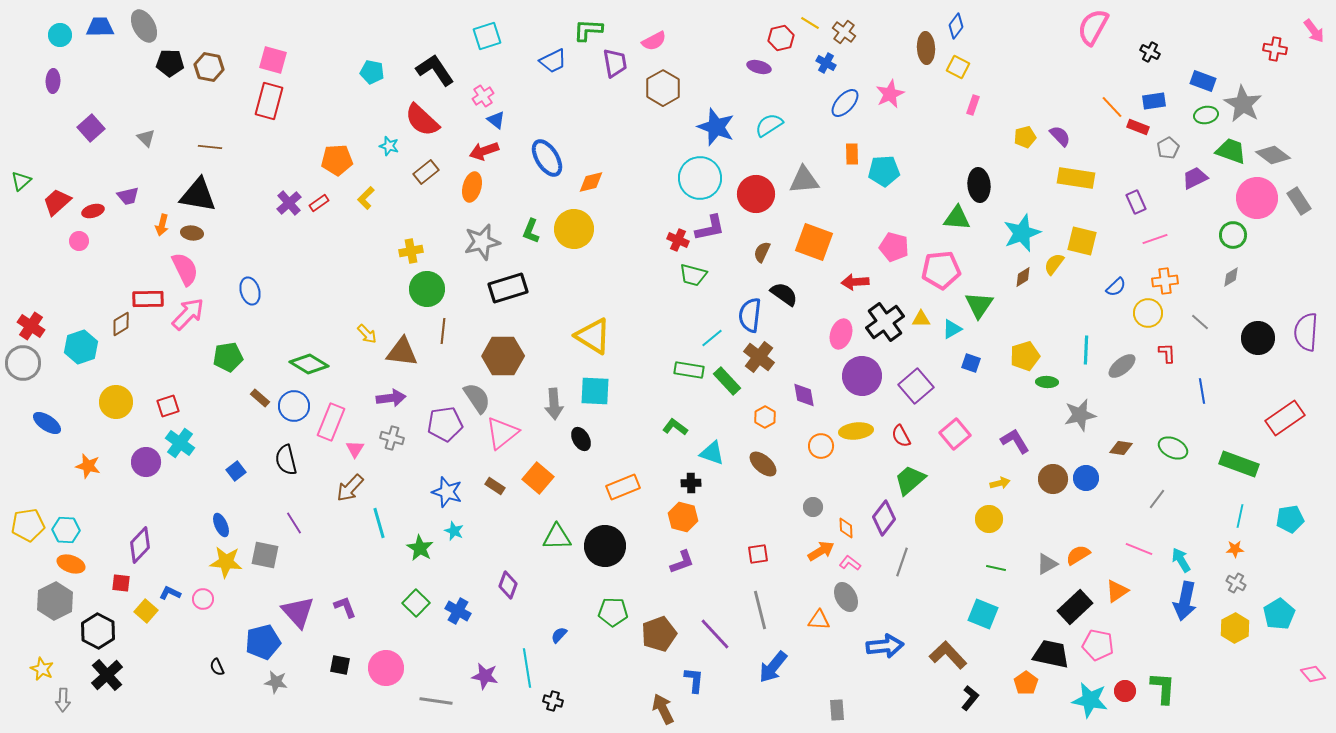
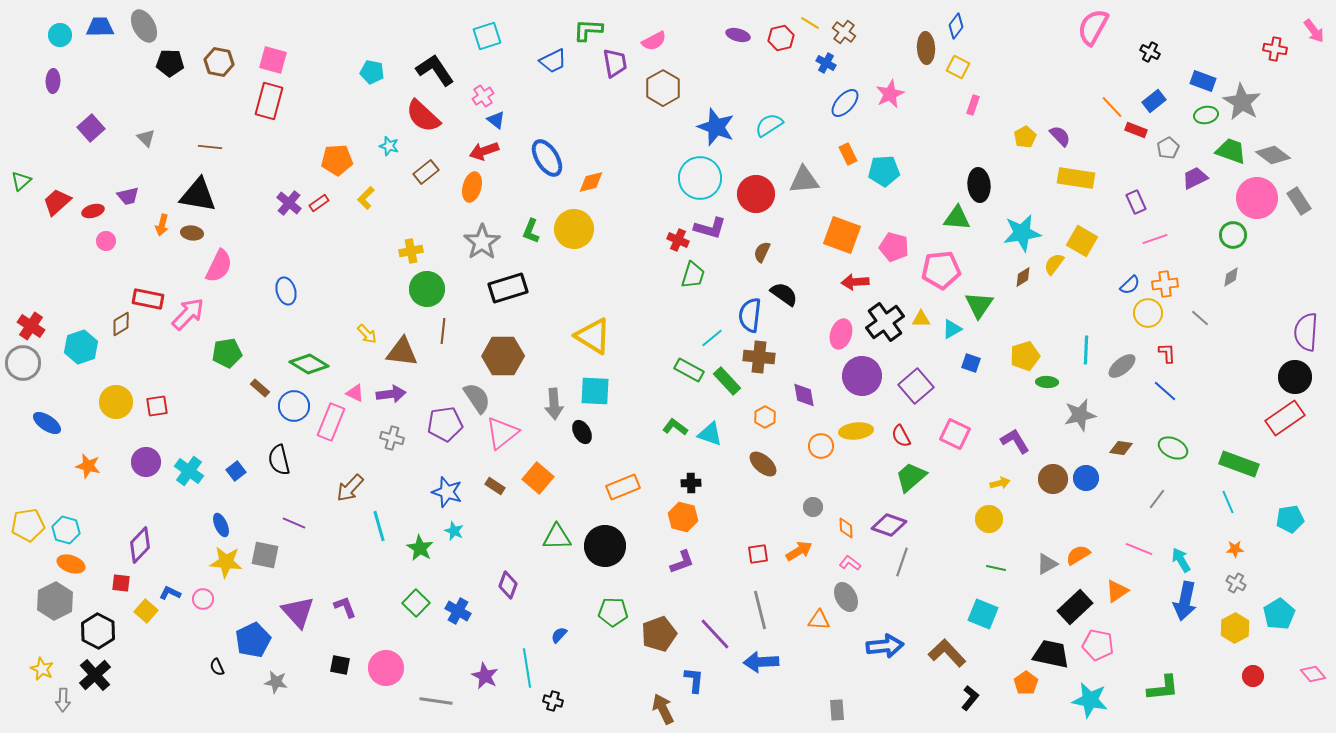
brown hexagon at (209, 67): moved 10 px right, 5 px up
purple ellipse at (759, 67): moved 21 px left, 32 px up
blue rectangle at (1154, 101): rotated 30 degrees counterclockwise
gray star at (1243, 104): moved 1 px left, 2 px up
red semicircle at (422, 120): moved 1 px right, 4 px up
red rectangle at (1138, 127): moved 2 px left, 3 px down
yellow pentagon at (1025, 137): rotated 15 degrees counterclockwise
orange rectangle at (852, 154): moved 4 px left; rotated 25 degrees counterclockwise
purple cross at (289, 203): rotated 10 degrees counterclockwise
purple L-shape at (710, 228): rotated 28 degrees clockwise
cyan star at (1022, 233): rotated 12 degrees clockwise
pink circle at (79, 241): moved 27 px right
yellow square at (1082, 241): rotated 16 degrees clockwise
gray star at (482, 242): rotated 21 degrees counterclockwise
orange square at (814, 242): moved 28 px right, 7 px up
pink semicircle at (185, 269): moved 34 px right, 3 px up; rotated 52 degrees clockwise
green trapezoid at (693, 275): rotated 88 degrees counterclockwise
orange cross at (1165, 281): moved 3 px down
blue semicircle at (1116, 287): moved 14 px right, 2 px up
blue ellipse at (250, 291): moved 36 px right
red rectangle at (148, 299): rotated 12 degrees clockwise
gray line at (1200, 322): moved 4 px up
black circle at (1258, 338): moved 37 px right, 39 px down
green pentagon at (228, 357): moved 1 px left, 4 px up
brown cross at (759, 357): rotated 32 degrees counterclockwise
green rectangle at (689, 370): rotated 20 degrees clockwise
blue line at (1202, 391): moved 37 px left; rotated 40 degrees counterclockwise
brown rectangle at (260, 398): moved 10 px up
purple arrow at (391, 398): moved 4 px up
red square at (168, 406): moved 11 px left; rotated 10 degrees clockwise
pink square at (955, 434): rotated 24 degrees counterclockwise
black ellipse at (581, 439): moved 1 px right, 7 px up
cyan cross at (180, 443): moved 9 px right, 28 px down
pink triangle at (355, 449): moved 56 px up; rotated 36 degrees counterclockwise
cyan triangle at (712, 453): moved 2 px left, 19 px up
black semicircle at (286, 460): moved 7 px left
green trapezoid at (910, 480): moved 1 px right, 3 px up
cyan line at (1240, 516): moved 12 px left, 14 px up; rotated 35 degrees counterclockwise
purple diamond at (884, 518): moved 5 px right, 7 px down; rotated 72 degrees clockwise
purple line at (294, 523): rotated 35 degrees counterclockwise
cyan line at (379, 523): moved 3 px down
cyan hexagon at (66, 530): rotated 12 degrees clockwise
orange arrow at (821, 551): moved 22 px left
blue pentagon at (263, 642): moved 10 px left, 2 px up; rotated 12 degrees counterclockwise
brown L-shape at (948, 655): moved 1 px left, 2 px up
blue arrow at (773, 667): moved 12 px left, 5 px up; rotated 48 degrees clockwise
black cross at (107, 675): moved 12 px left
purple star at (485, 676): rotated 16 degrees clockwise
green L-shape at (1163, 688): rotated 80 degrees clockwise
red circle at (1125, 691): moved 128 px right, 15 px up
